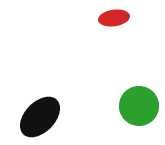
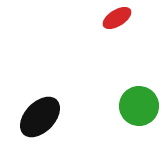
red ellipse: moved 3 px right; rotated 24 degrees counterclockwise
